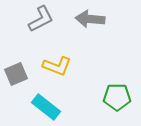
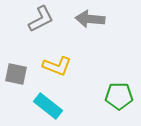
gray square: rotated 35 degrees clockwise
green pentagon: moved 2 px right, 1 px up
cyan rectangle: moved 2 px right, 1 px up
